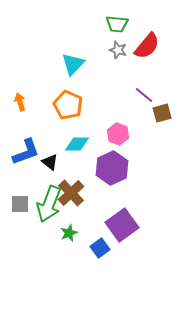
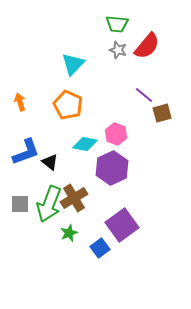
pink hexagon: moved 2 px left
cyan diamond: moved 8 px right; rotated 10 degrees clockwise
brown cross: moved 3 px right, 5 px down; rotated 12 degrees clockwise
